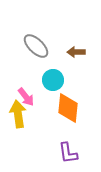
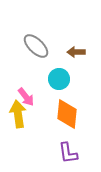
cyan circle: moved 6 px right, 1 px up
orange diamond: moved 1 px left, 6 px down
